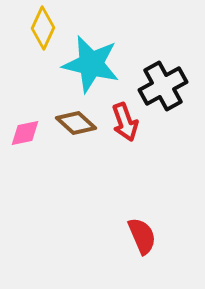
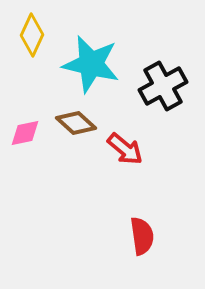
yellow diamond: moved 11 px left, 7 px down
red arrow: moved 27 px down; rotated 30 degrees counterclockwise
red semicircle: rotated 15 degrees clockwise
